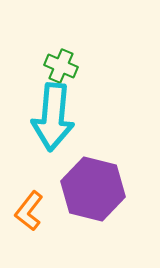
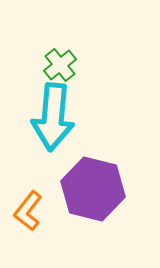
green cross: moved 1 px left, 1 px up; rotated 28 degrees clockwise
orange L-shape: moved 1 px left
